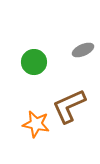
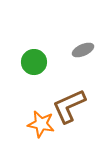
orange star: moved 5 px right
